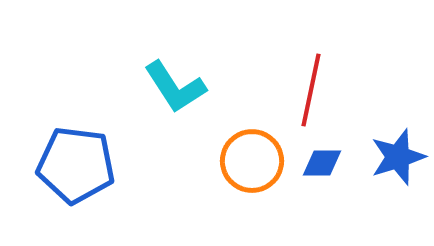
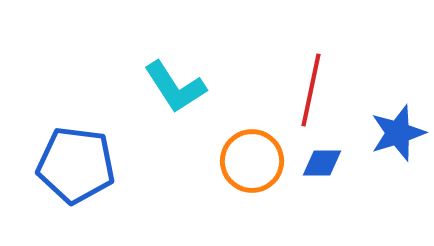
blue star: moved 24 px up
